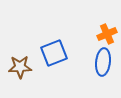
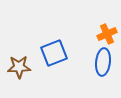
brown star: moved 1 px left
